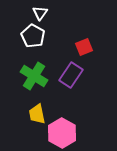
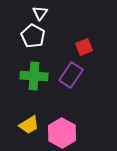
green cross: rotated 28 degrees counterclockwise
yellow trapezoid: moved 8 px left, 11 px down; rotated 110 degrees counterclockwise
